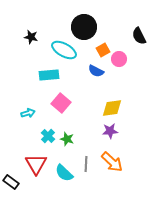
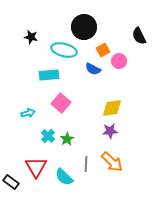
cyan ellipse: rotated 15 degrees counterclockwise
pink circle: moved 2 px down
blue semicircle: moved 3 px left, 2 px up
green star: rotated 24 degrees clockwise
red triangle: moved 3 px down
cyan semicircle: moved 4 px down
